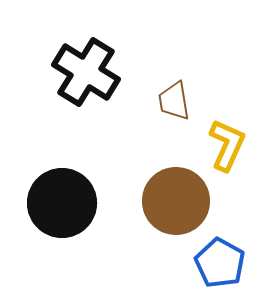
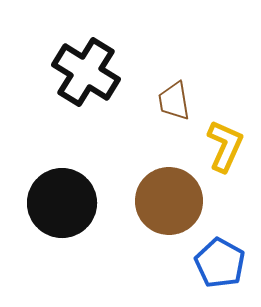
yellow L-shape: moved 2 px left, 1 px down
brown circle: moved 7 px left
